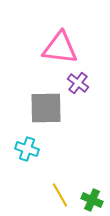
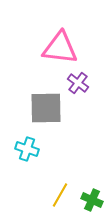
yellow line: rotated 60 degrees clockwise
